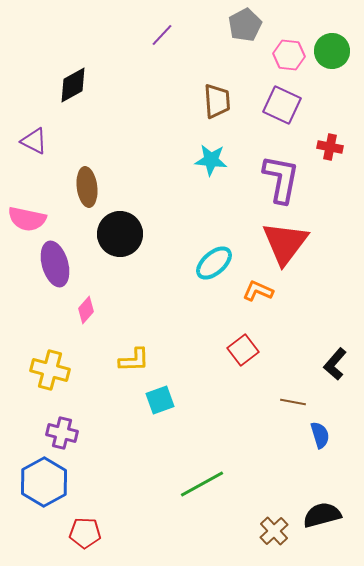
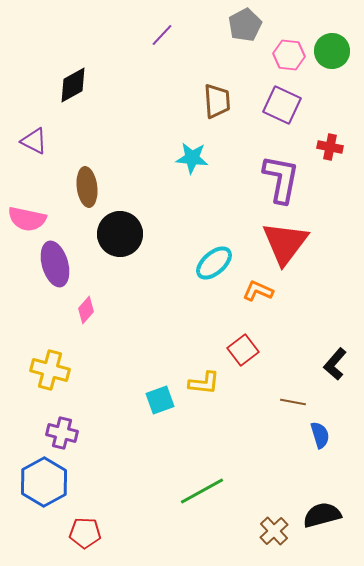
cyan star: moved 19 px left, 2 px up
yellow L-shape: moved 70 px right, 23 px down; rotated 8 degrees clockwise
green line: moved 7 px down
